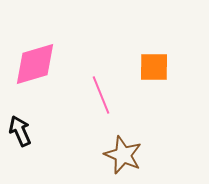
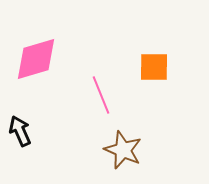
pink diamond: moved 1 px right, 5 px up
brown star: moved 5 px up
